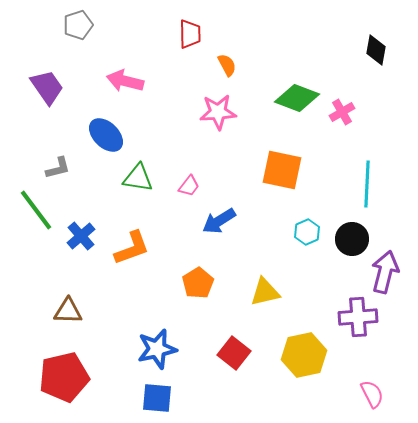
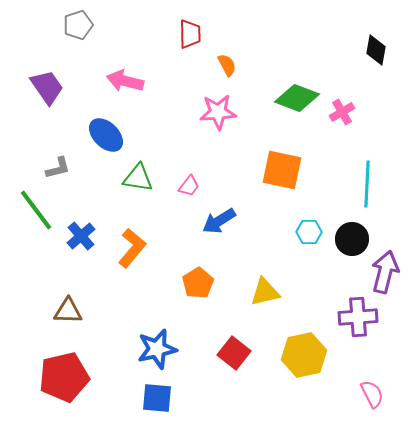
cyan hexagon: moved 2 px right; rotated 25 degrees clockwise
orange L-shape: rotated 30 degrees counterclockwise
